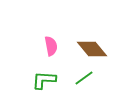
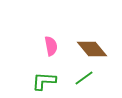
green L-shape: moved 1 px down
